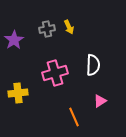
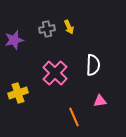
purple star: rotated 18 degrees clockwise
pink cross: rotated 30 degrees counterclockwise
yellow cross: rotated 12 degrees counterclockwise
pink triangle: rotated 24 degrees clockwise
